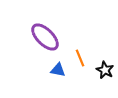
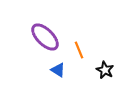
orange line: moved 1 px left, 8 px up
blue triangle: rotated 21 degrees clockwise
